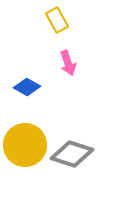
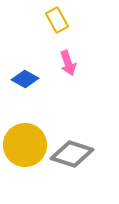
blue diamond: moved 2 px left, 8 px up
